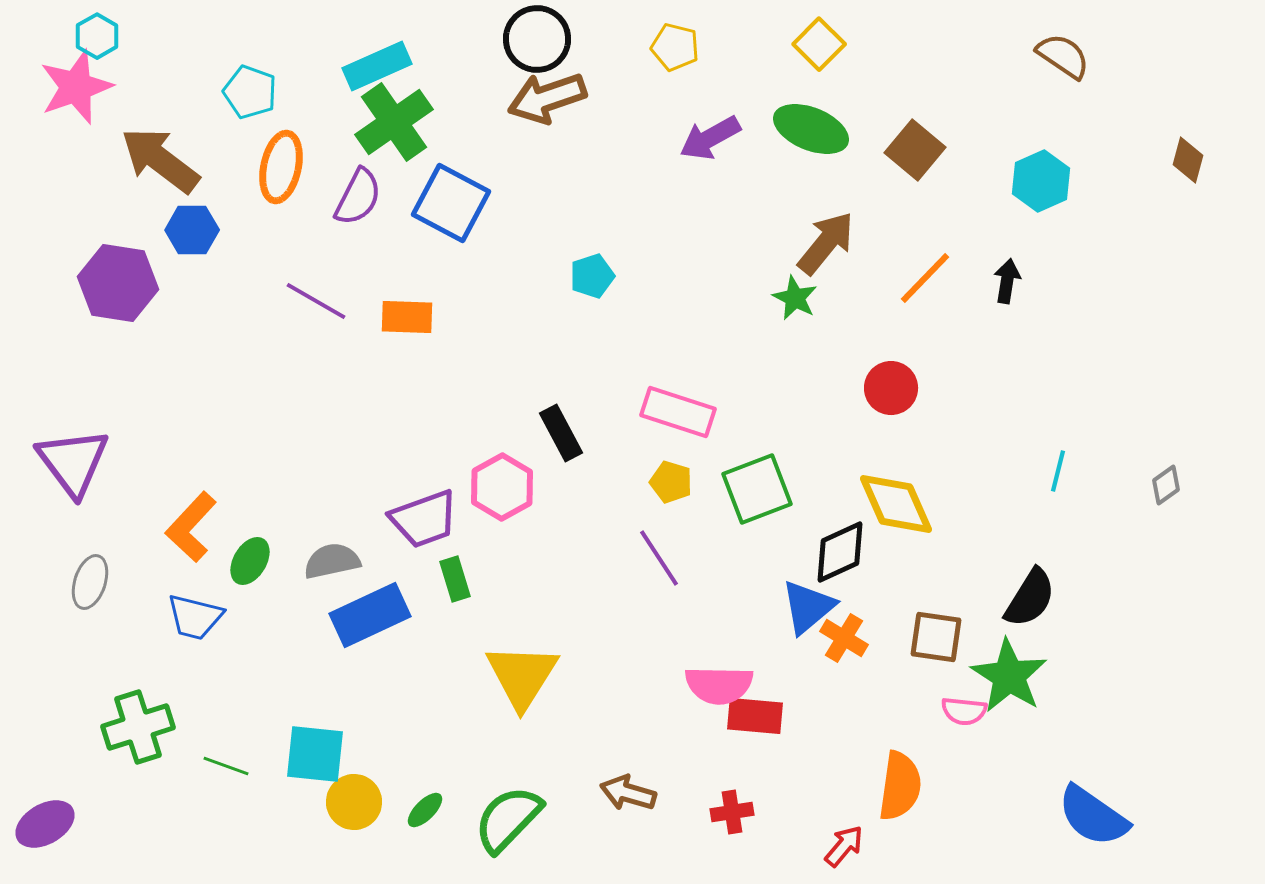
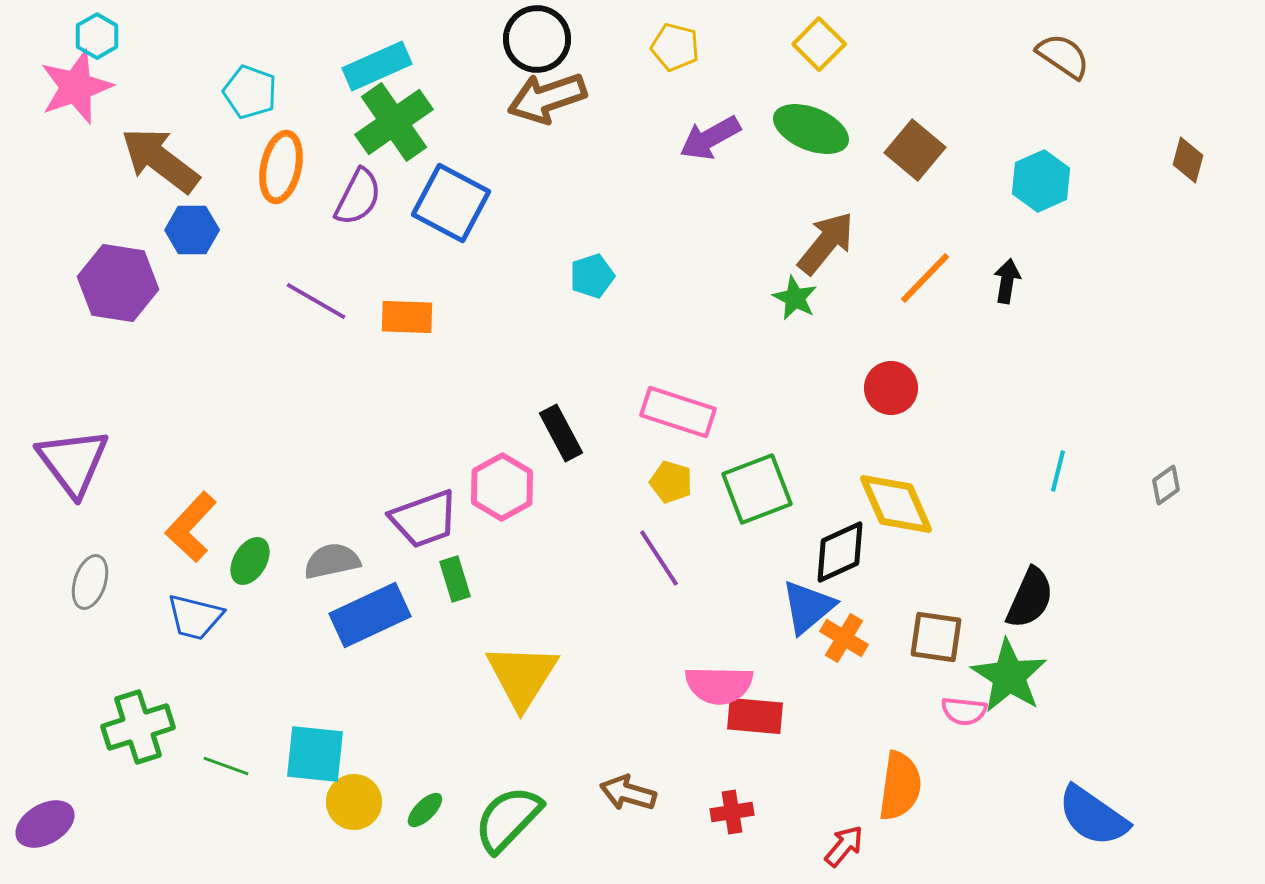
black semicircle at (1030, 598): rotated 8 degrees counterclockwise
